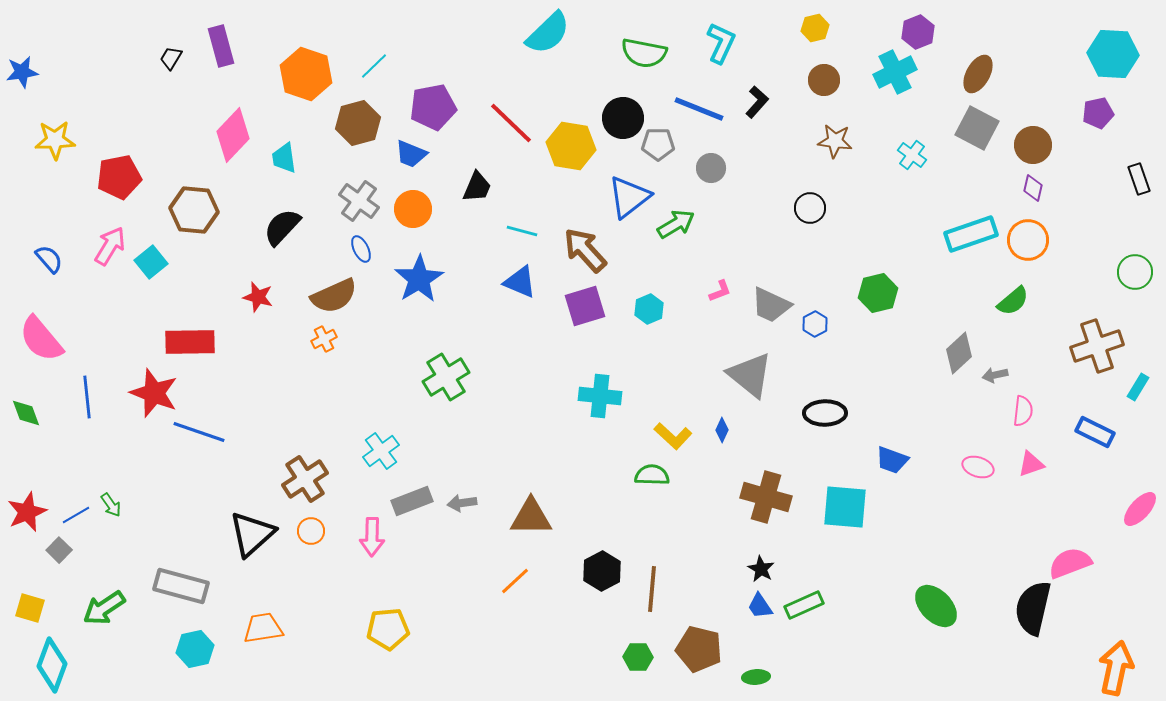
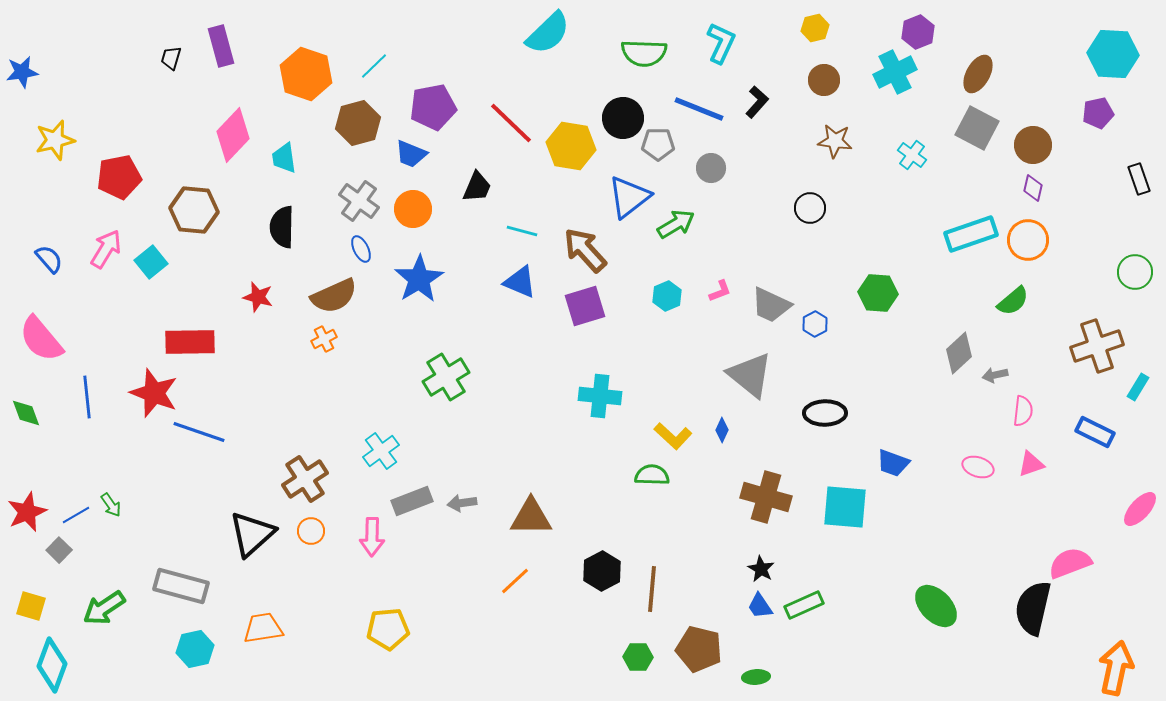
green semicircle at (644, 53): rotated 9 degrees counterclockwise
black trapezoid at (171, 58): rotated 15 degrees counterclockwise
yellow star at (55, 140): rotated 12 degrees counterclockwise
black semicircle at (282, 227): rotated 42 degrees counterclockwise
pink arrow at (110, 246): moved 4 px left, 3 px down
green hexagon at (878, 293): rotated 18 degrees clockwise
cyan hexagon at (649, 309): moved 18 px right, 13 px up
blue trapezoid at (892, 460): moved 1 px right, 3 px down
yellow square at (30, 608): moved 1 px right, 2 px up
